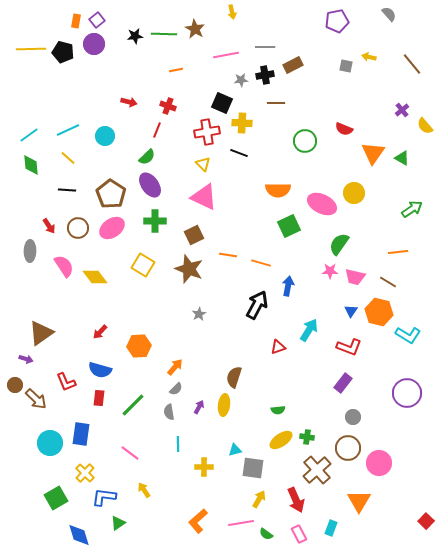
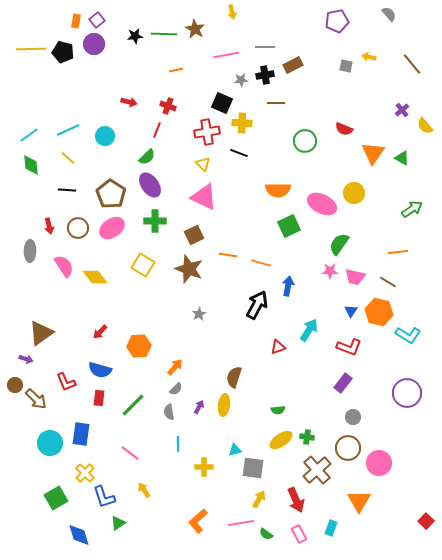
red arrow at (49, 226): rotated 21 degrees clockwise
blue L-shape at (104, 497): rotated 115 degrees counterclockwise
